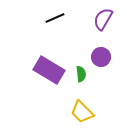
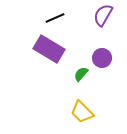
purple semicircle: moved 4 px up
purple circle: moved 1 px right, 1 px down
purple rectangle: moved 21 px up
green semicircle: rotated 133 degrees counterclockwise
